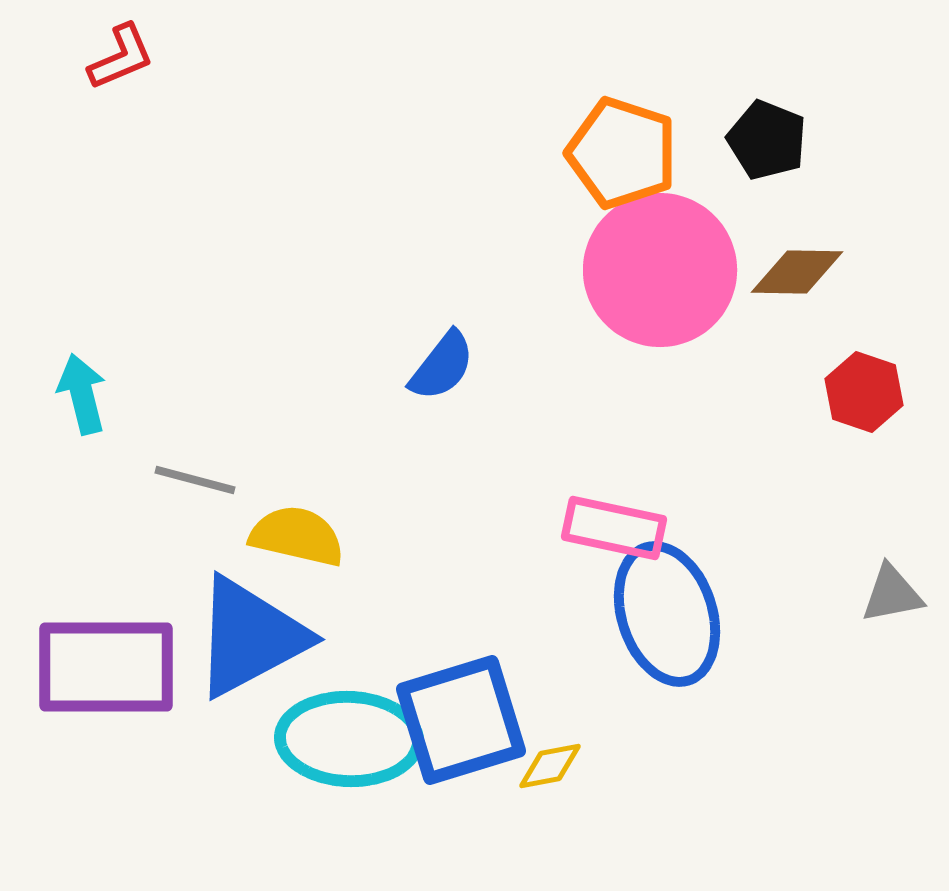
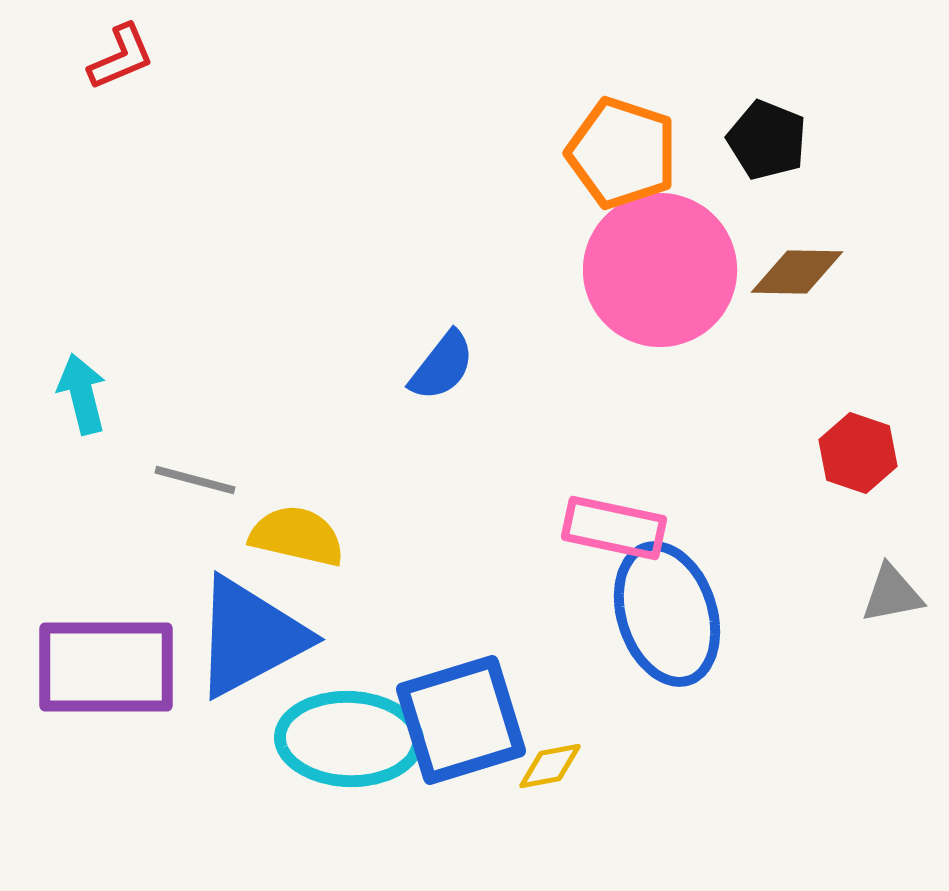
red hexagon: moved 6 px left, 61 px down
